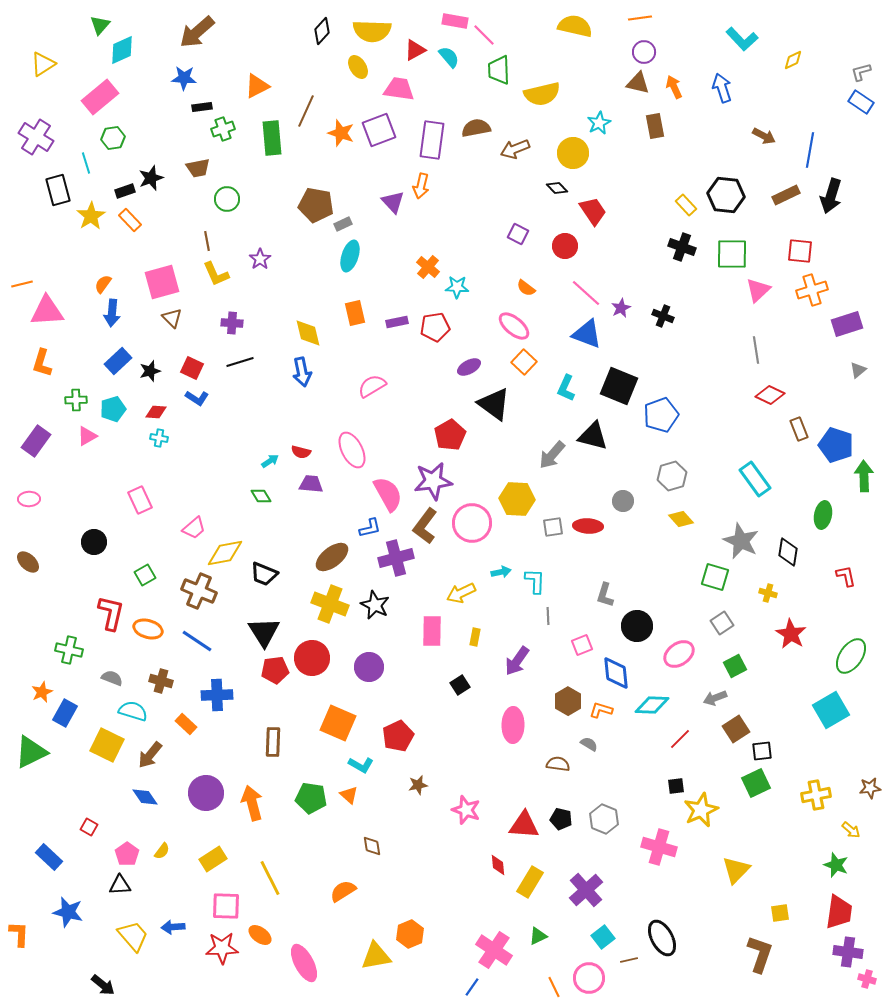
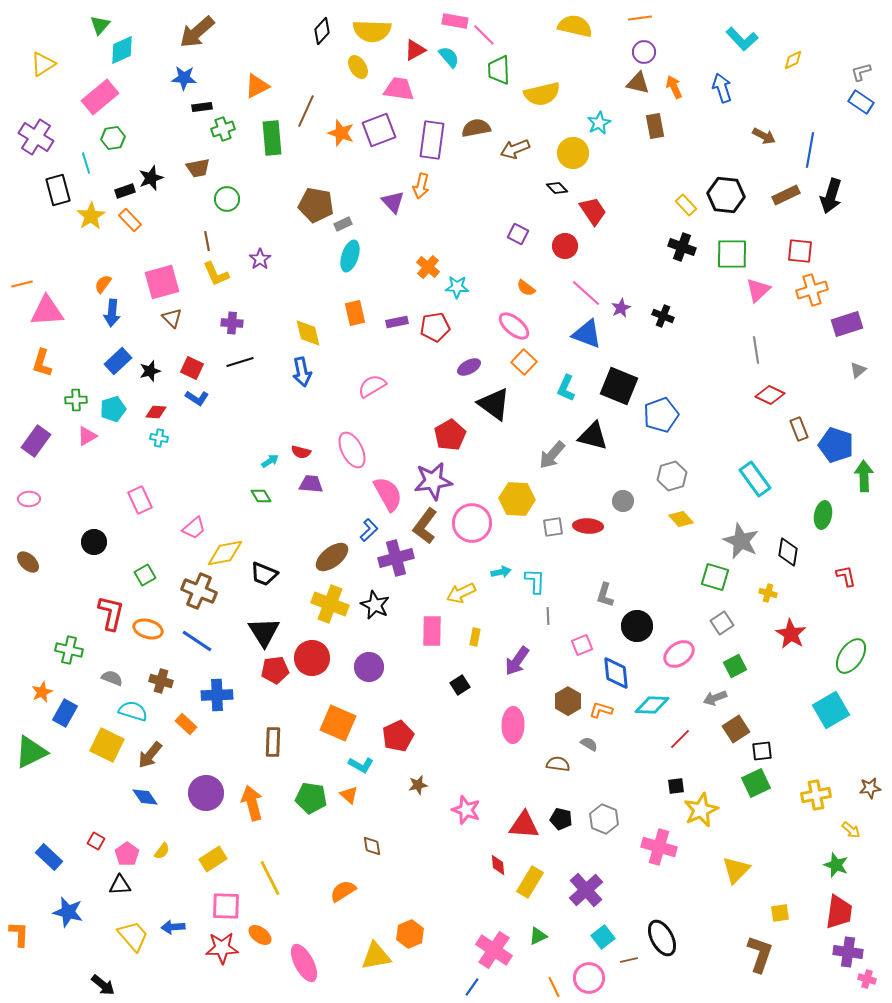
blue L-shape at (370, 528): moved 1 px left, 2 px down; rotated 30 degrees counterclockwise
red square at (89, 827): moved 7 px right, 14 px down
